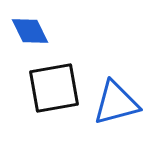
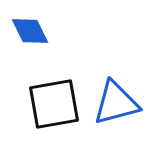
black square: moved 16 px down
